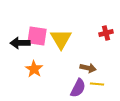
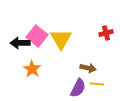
pink square: rotated 30 degrees clockwise
orange star: moved 2 px left
